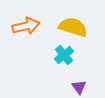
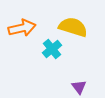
orange arrow: moved 4 px left, 2 px down
cyan cross: moved 12 px left, 6 px up
